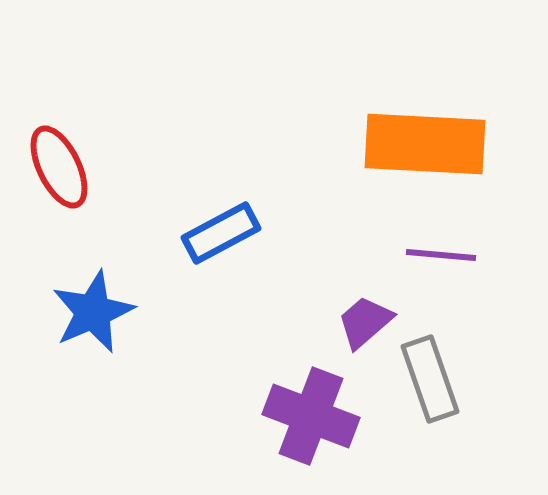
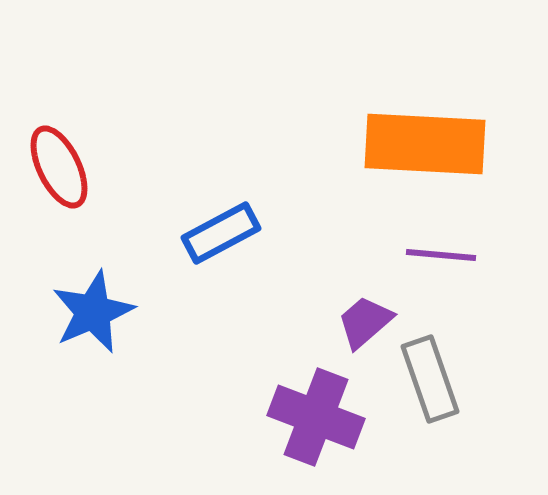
purple cross: moved 5 px right, 1 px down
